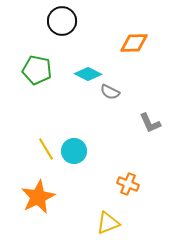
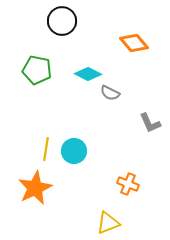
orange diamond: rotated 52 degrees clockwise
gray semicircle: moved 1 px down
yellow line: rotated 40 degrees clockwise
orange star: moved 3 px left, 9 px up
